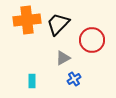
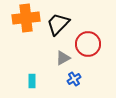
orange cross: moved 1 px left, 2 px up
red circle: moved 4 px left, 4 px down
